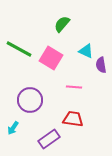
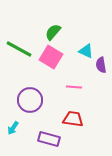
green semicircle: moved 9 px left, 8 px down
pink square: moved 1 px up
purple rectangle: rotated 50 degrees clockwise
